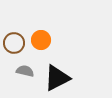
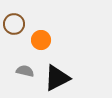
brown circle: moved 19 px up
